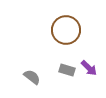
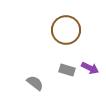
purple arrow: moved 1 px right; rotated 18 degrees counterclockwise
gray semicircle: moved 3 px right, 6 px down
